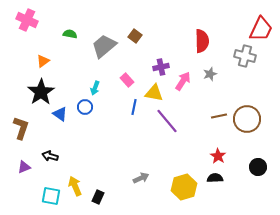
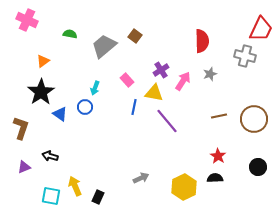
purple cross: moved 3 px down; rotated 21 degrees counterclockwise
brown circle: moved 7 px right
yellow hexagon: rotated 10 degrees counterclockwise
